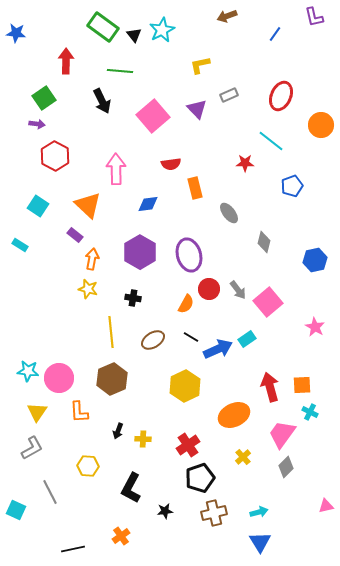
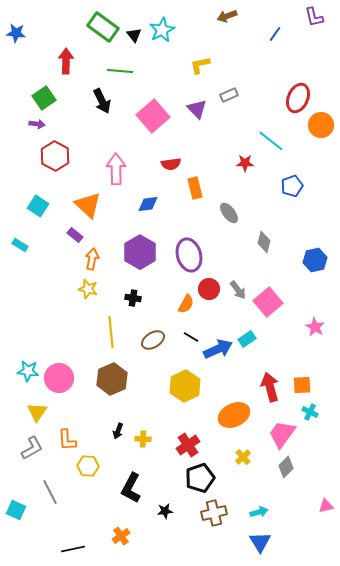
red ellipse at (281, 96): moved 17 px right, 2 px down
orange L-shape at (79, 412): moved 12 px left, 28 px down
